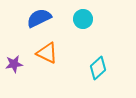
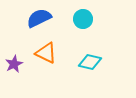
orange triangle: moved 1 px left
purple star: rotated 18 degrees counterclockwise
cyan diamond: moved 8 px left, 6 px up; rotated 55 degrees clockwise
